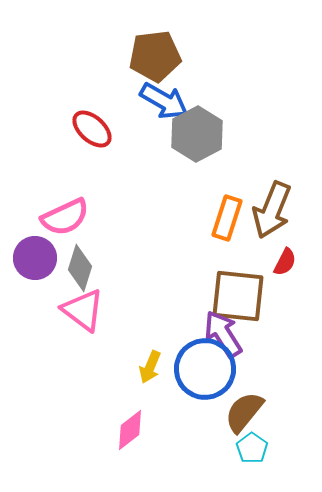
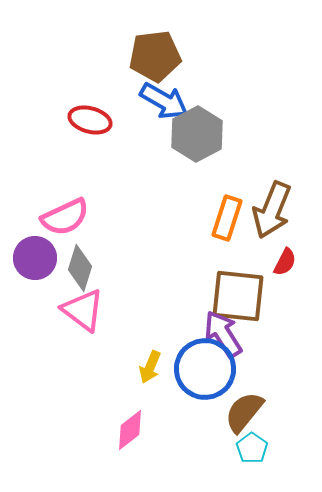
red ellipse: moved 2 px left, 9 px up; rotated 27 degrees counterclockwise
